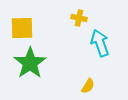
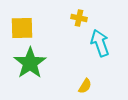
yellow semicircle: moved 3 px left
